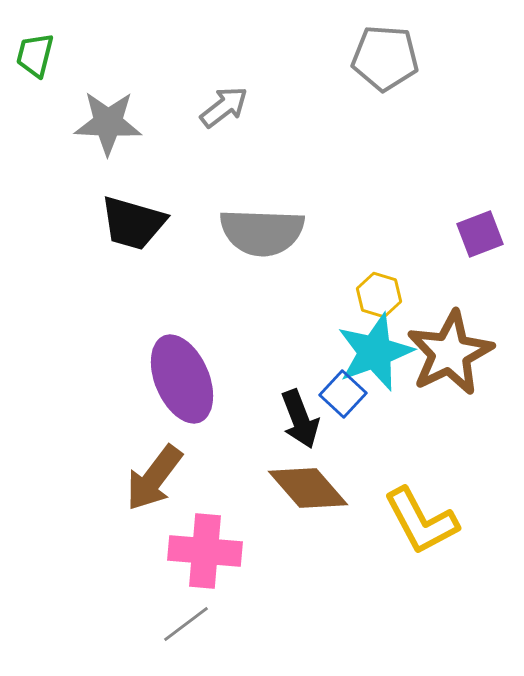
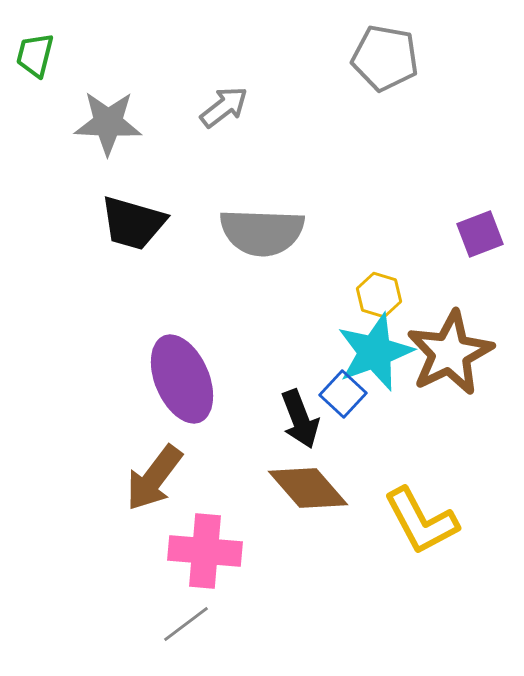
gray pentagon: rotated 6 degrees clockwise
